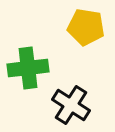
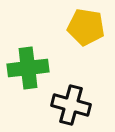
black cross: rotated 18 degrees counterclockwise
